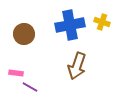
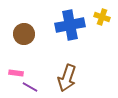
yellow cross: moved 5 px up
brown arrow: moved 10 px left, 12 px down
